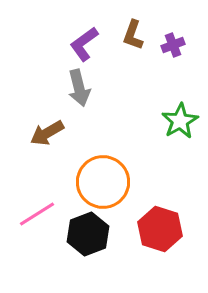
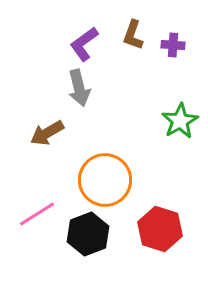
purple cross: rotated 25 degrees clockwise
orange circle: moved 2 px right, 2 px up
